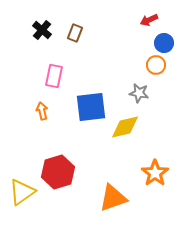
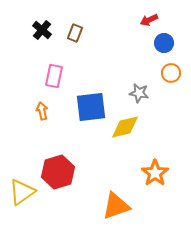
orange circle: moved 15 px right, 8 px down
orange triangle: moved 3 px right, 8 px down
